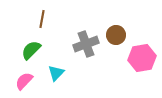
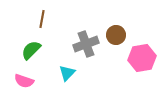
cyan triangle: moved 11 px right
pink semicircle: rotated 114 degrees counterclockwise
